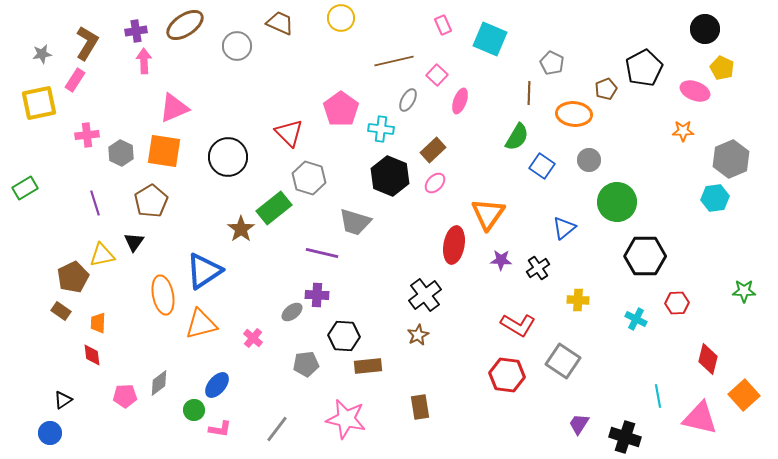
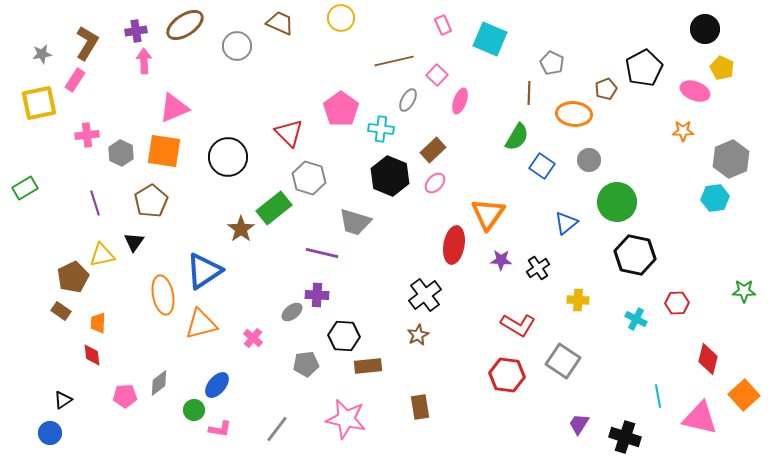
blue triangle at (564, 228): moved 2 px right, 5 px up
black hexagon at (645, 256): moved 10 px left, 1 px up; rotated 12 degrees clockwise
